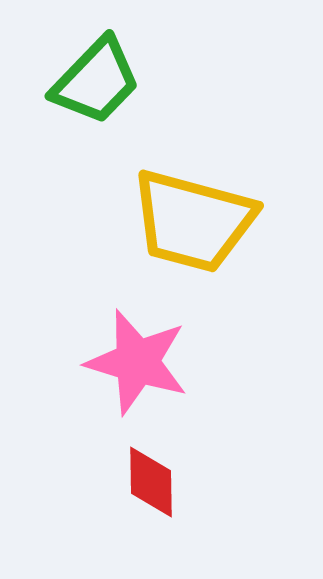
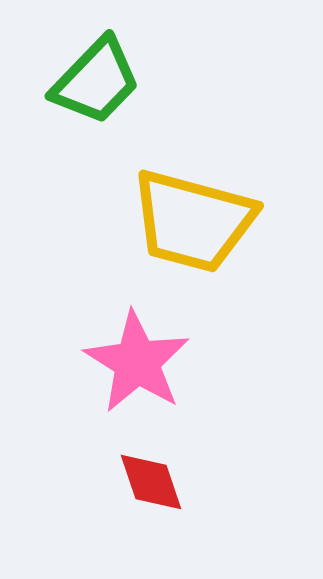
pink star: rotated 15 degrees clockwise
red diamond: rotated 18 degrees counterclockwise
